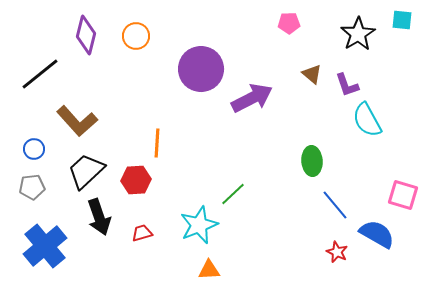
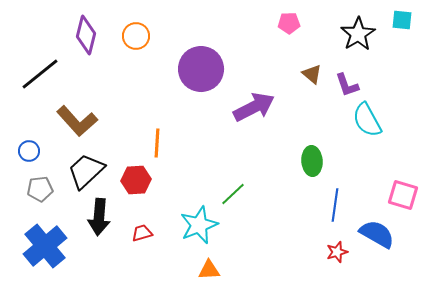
purple arrow: moved 2 px right, 9 px down
blue circle: moved 5 px left, 2 px down
gray pentagon: moved 8 px right, 2 px down
blue line: rotated 48 degrees clockwise
black arrow: rotated 24 degrees clockwise
red star: rotated 30 degrees clockwise
